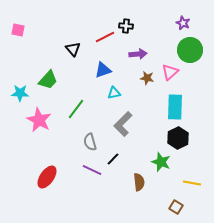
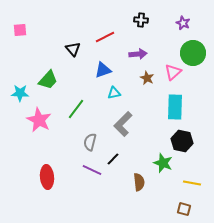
black cross: moved 15 px right, 6 px up
pink square: moved 2 px right; rotated 16 degrees counterclockwise
green circle: moved 3 px right, 3 px down
pink triangle: moved 3 px right
brown star: rotated 16 degrees clockwise
black hexagon: moved 4 px right, 3 px down; rotated 20 degrees counterclockwise
gray semicircle: rotated 30 degrees clockwise
green star: moved 2 px right, 1 px down
red ellipse: rotated 40 degrees counterclockwise
brown square: moved 8 px right, 2 px down; rotated 16 degrees counterclockwise
